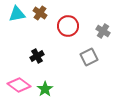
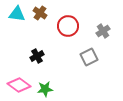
cyan triangle: rotated 18 degrees clockwise
gray cross: rotated 24 degrees clockwise
green star: rotated 28 degrees clockwise
